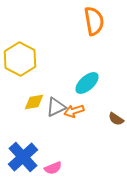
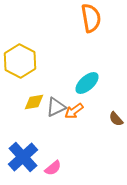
orange semicircle: moved 3 px left, 3 px up
yellow hexagon: moved 2 px down
orange arrow: rotated 18 degrees counterclockwise
brown semicircle: rotated 14 degrees clockwise
pink semicircle: rotated 18 degrees counterclockwise
